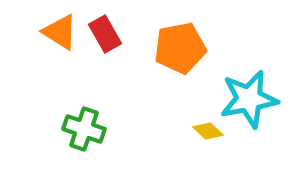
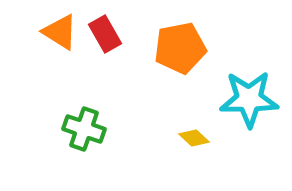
cyan star: rotated 10 degrees clockwise
yellow diamond: moved 14 px left, 7 px down
